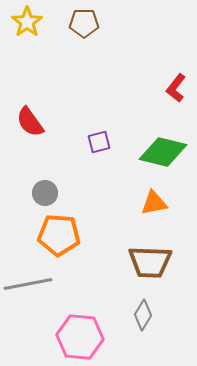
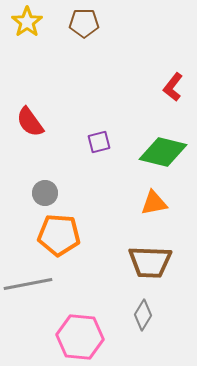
red L-shape: moved 3 px left, 1 px up
